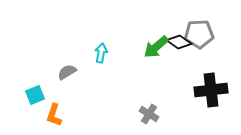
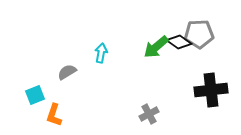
gray cross: rotated 30 degrees clockwise
